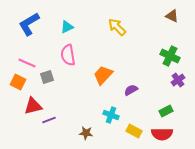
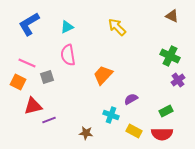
purple semicircle: moved 9 px down
